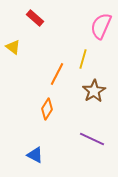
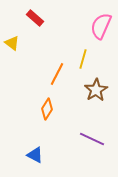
yellow triangle: moved 1 px left, 4 px up
brown star: moved 2 px right, 1 px up
